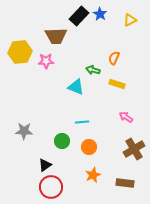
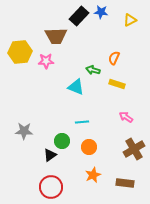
blue star: moved 1 px right, 2 px up; rotated 24 degrees counterclockwise
black triangle: moved 5 px right, 10 px up
